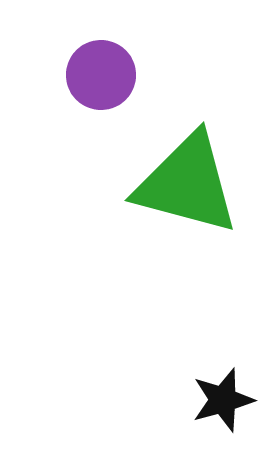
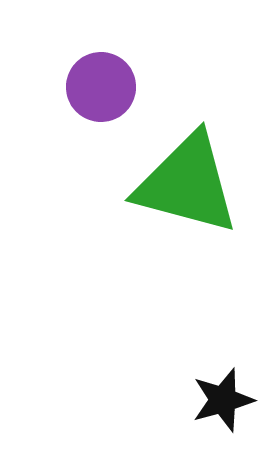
purple circle: moved 12 px down
